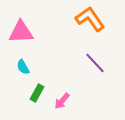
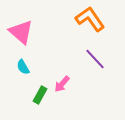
pink triangle: rotated 44 degrees clockwise
purple line: moved 4 px up
green rectangle: moved 3 px right, 2 px down
pink arrow: moved 17 px up
